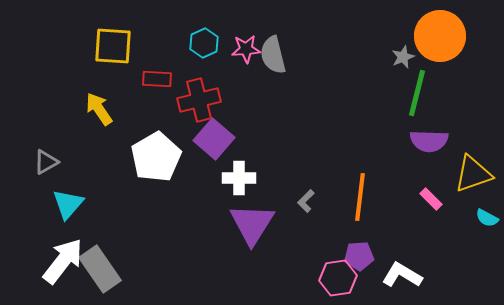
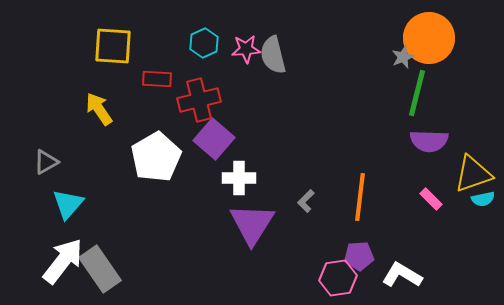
orange circle: moved 11 px left, 2 px down
cyan semicircle: moved 4 px left, 19 px up; rotated 40 degrees counterclockwise
